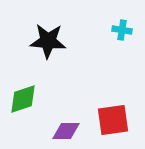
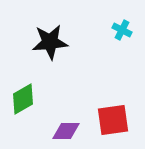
cyan cross: rotated 18 degrees clockwise
black star: moved 2 px right, 1 px down; rotated 9 degrees counterclockwise
green diamond: rotated 12 degrees counterclockwise
